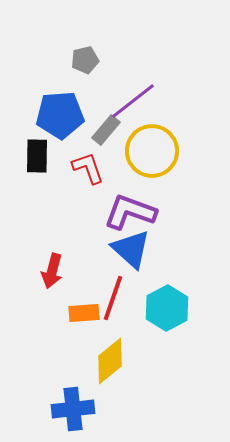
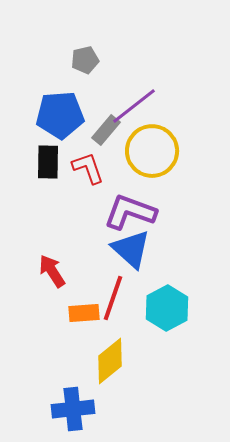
purple line: moved 1 px right, 5 px down
black rectangle: moved 11 px right, 6 px down
red arrow: rotated 132 degrees clockwise
